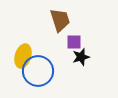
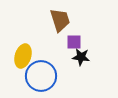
black star: rotated 24 degrees clockwise
blue circle: moved 3 px right, 5 px down
